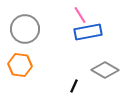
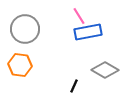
pink line: moved 1 px left, 1 px down
